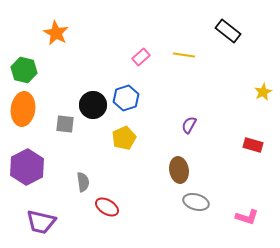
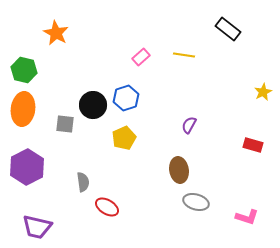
black rectangle: moved 2 px up
purple trapezoid: moved 4 px left, 5 px down
